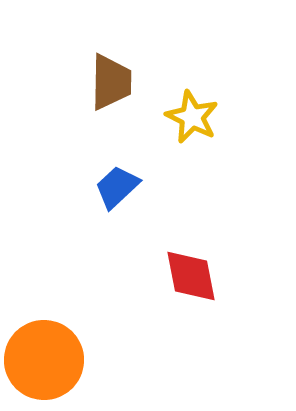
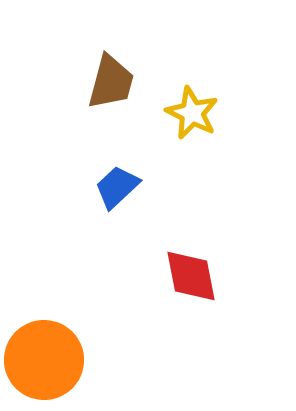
brown trapezoid: rotated 14 degrees clockwise
yellow star: moved 4 px up
